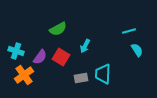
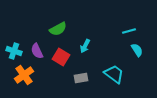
cyan cross: moved 2 px left
purple semicircle: moved 3 px left, 6 px up; rotated 119 degrees clockwise
cyan trapezoid: moved 11 px right; rotated 125 degrees clockwise
